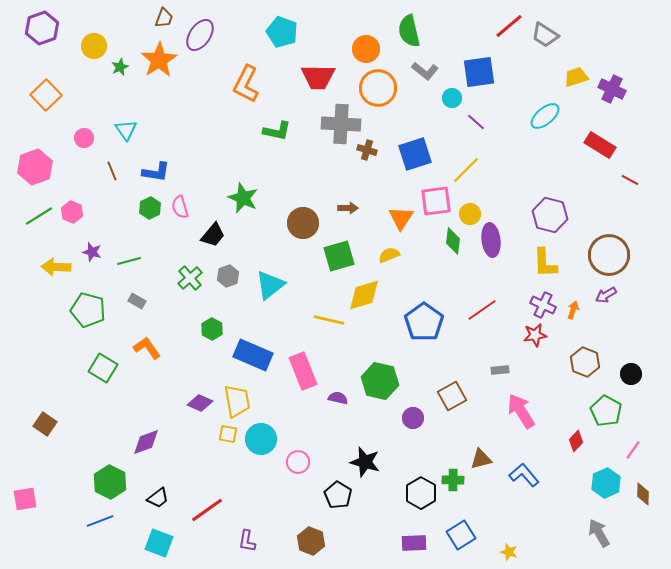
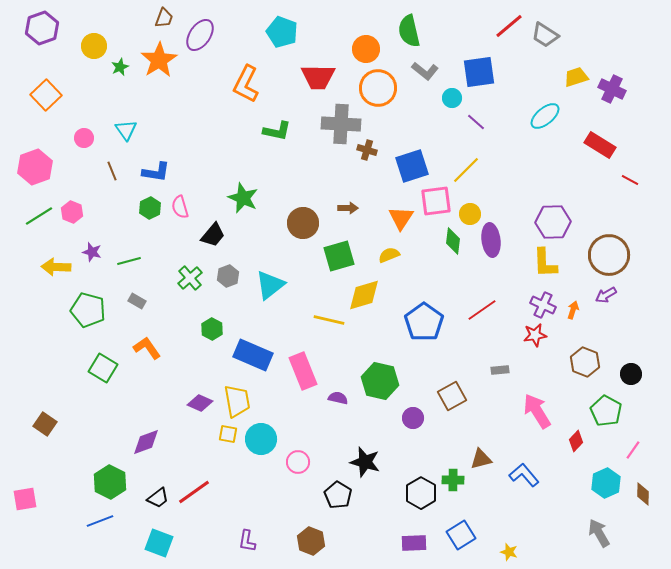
blue square at (415, 154): moved 3 px left, 12 px down
purple hexagon at (550, 215): moved 3 px right, 7 px down; rotated 16 degrees counterclockwise
pink arrow at (521, 411): moved 16 px right
red line at (207, 510): moved 13 px left, 18 px up
